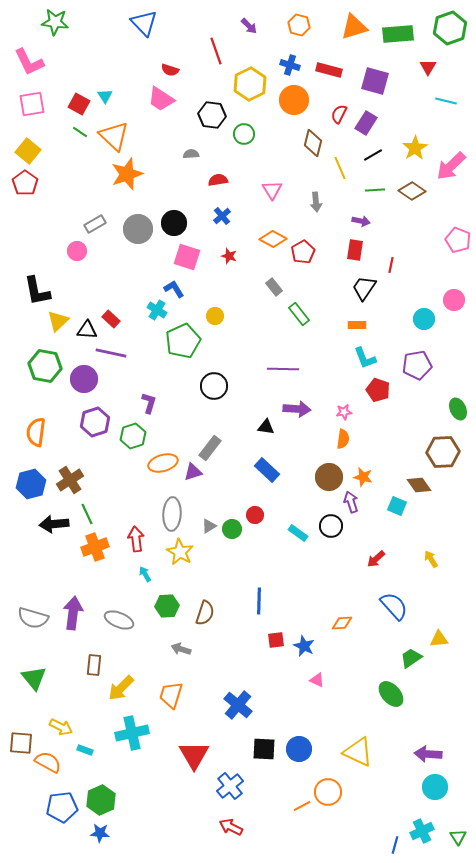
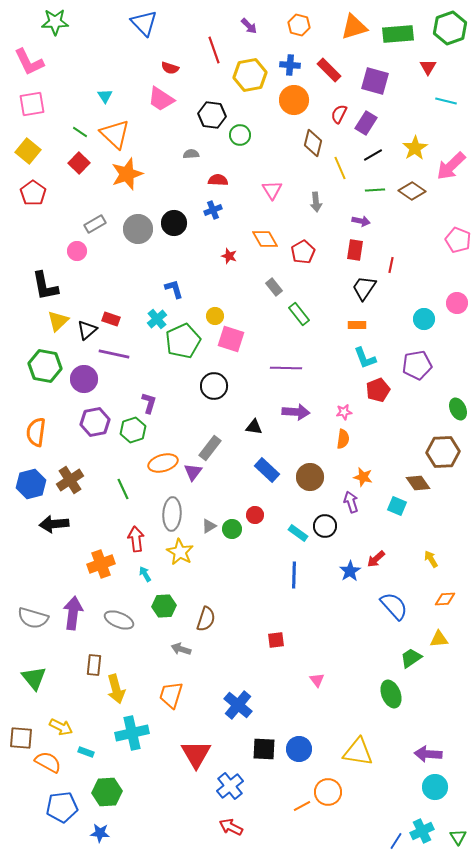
green star at (55, 22): rotated 8 degrees counterclockwise
red line at (216, 51): moved 2 px left, 1 px up
blue cross at (290, 65): rotated 12 degrees counterclockwise
red semicircle at (170, 70): moved 2 px up
red rectangle at (329, 70): rotated 30 degrees clockwise
yellow hexagon at (250, 84): moved 9 px up; rotated 16 degrees clockwise
red square at (79, 104): moved 59 px down; rotated 15 degrees clockwise
green circle at (244, 134): moved 4 px left, 1 px down
orange triangle at (114, 136): moved 1 px right, 2 px up
red semicircle at (218, 180): rotated 12 degrees clockwise
red pentagon at (25, 183): moved 8 px right, 10 px down
blue cross at (222, 216): moved 9 px left, 6 px up; rotated 18 degrees clockwise
orange diamond at (273, 239): moved 8 px left; rotated 32 degrees clockwise
pink square at (187, 257): moved 44 px right, 82 px down
blue L-shape at (174, 289): rotated 15 degrees clockwise
black L-shape at (37, 291): moved 8 px right, 5 px up
pink circle at (454, 300): moved 3 px right, 3 px down
cyan cross at (157, 310): moved 9 px down; rotated 18 degrees clockwise
red rectangle at (111, 319): rotated 24 degrees counterclockwise
black triangle at (87, 330): rotated 45 degrees counterclockwise
purple line at (111, 353): moved 3 px right, 1 px down
purple line at (283, 369): moved 3 px right, 1 px up
red pentagon at (378, 390): rotated 30 degrees clockwise
purple arrow at (297, 409): moved 1 px left, 3 px down
purple hexagon at (95, 422): rotated 8 degrees clockwise
black triangle at (266, 427): moved 12 px left
green hexagon at (133, 436): moved 6 px up
purple triangle at (193, 472): rotated 36 degrees counterclockwise
brown circle at (329, 477): moved 19 px left
brown diamond at (419, 485): moved 1 px left, 2 px up
green line at (87, 514): moved 36 px right, 25 px up
black circle at (331, 526): moved 6 px left
orange cross at (95, 547): moved 6 px right, 17 px down
blue line at (259, 601): moved 35 px right, 26 px up
green hexagon at (167, 606): moved 3 px left
brown semicircle at (205, 613): moved 1 px right, 6 px down
orange diamond at (342, 623): moved 103 px right, 24 px up
blue star at (304, 646): moved 46 px right, 75 px up; rotated 15 degrees clockwise
pink triangle at (317, 680): rotated 28 degrees clockwise
yellow arrow at (121, 688): moved 5 px left, 1 px down; rotated 60 degrees counterclockwise
green ellipse at (391, 694): rotated 20 degrees clockwise
brown square at (21, 743): moved 5 px up
cyan rectangle at (85, 750): moved 1 px right, 2 px down
yellow triangle at (358, 752): rotated 16 degrees counterclockwise
red triangle at (194, 755): moved 2 px right, 1 px up
green hexagon at (101, 800): moved 6 px right, 8 px up; rotated 20 degrees clockwise
blue line at (395, 845): moved 1 px right, 4 px up; rotated 18 degrees clockwise
